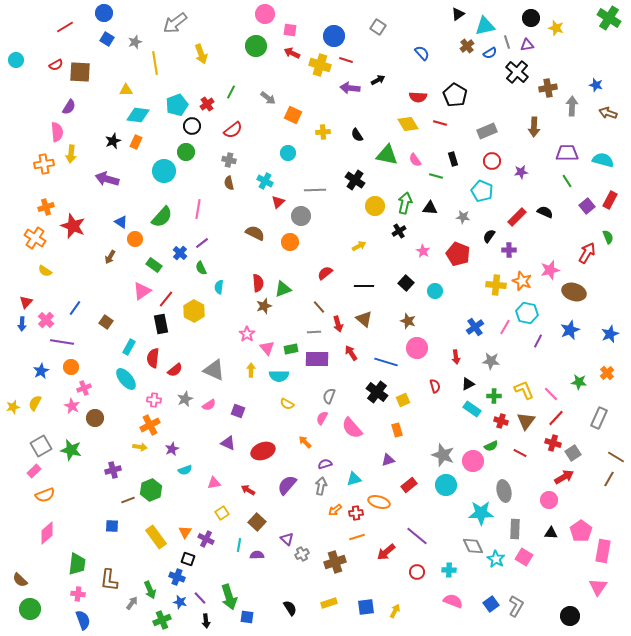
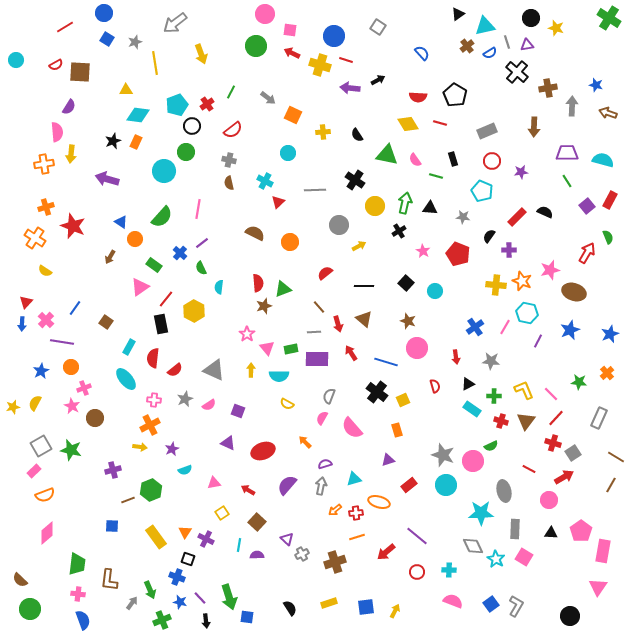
gray circle at (301, 216): moved 38 px right, 9 px down
pink triangle at (142, 291): moved 2 px left, 4 px up
red line at (520, 453): moved 9 px right, 16 px down
brown line at (609, 479): moved 2 px right, 6 px down
